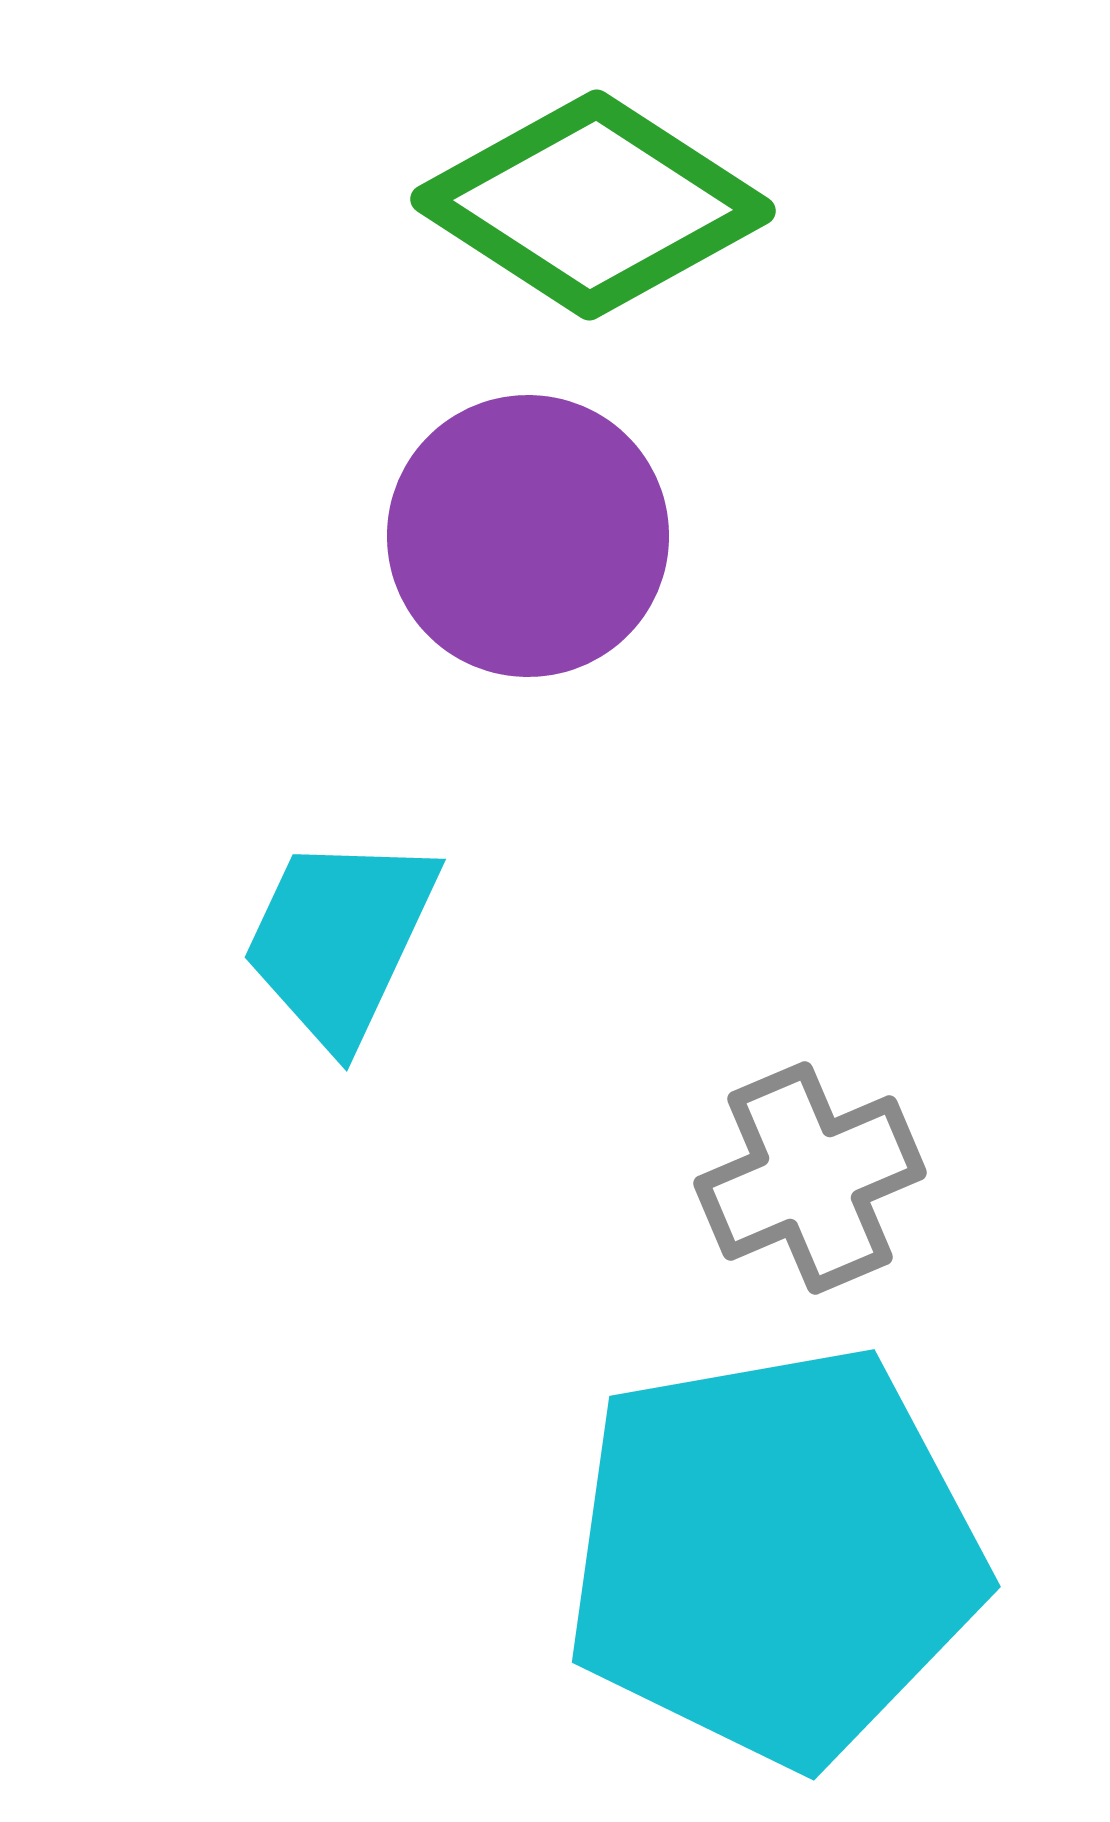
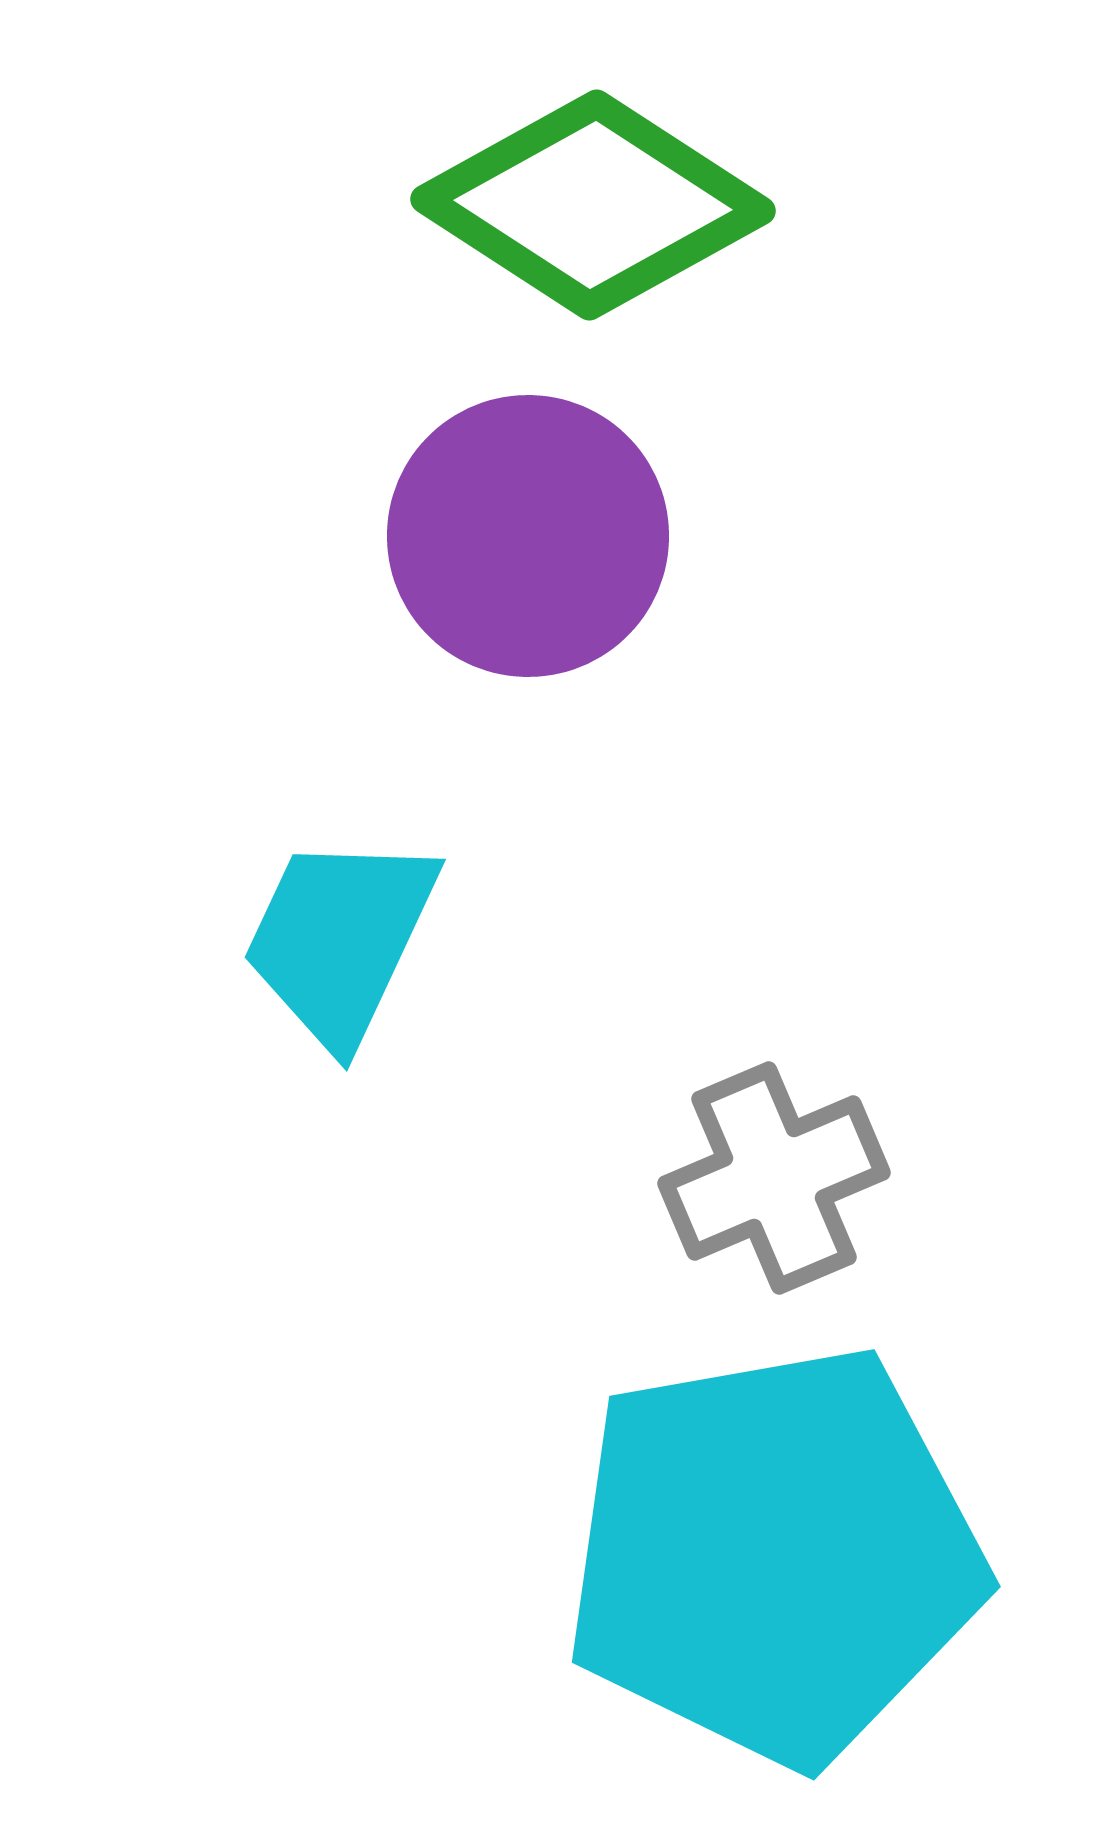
gray cross: moved 36 px left
